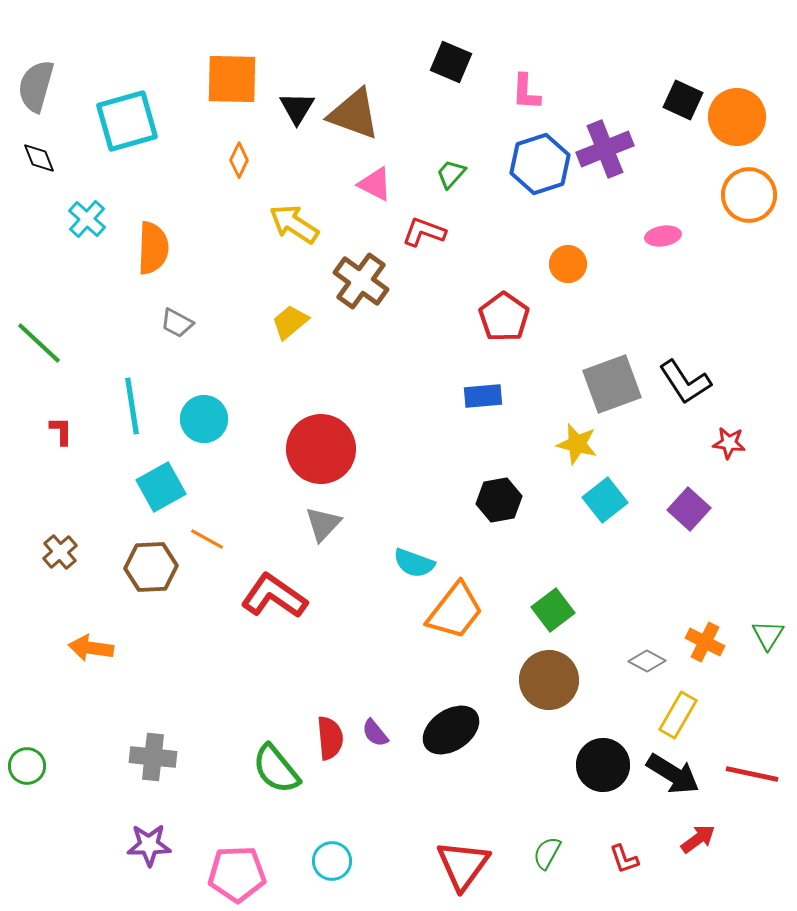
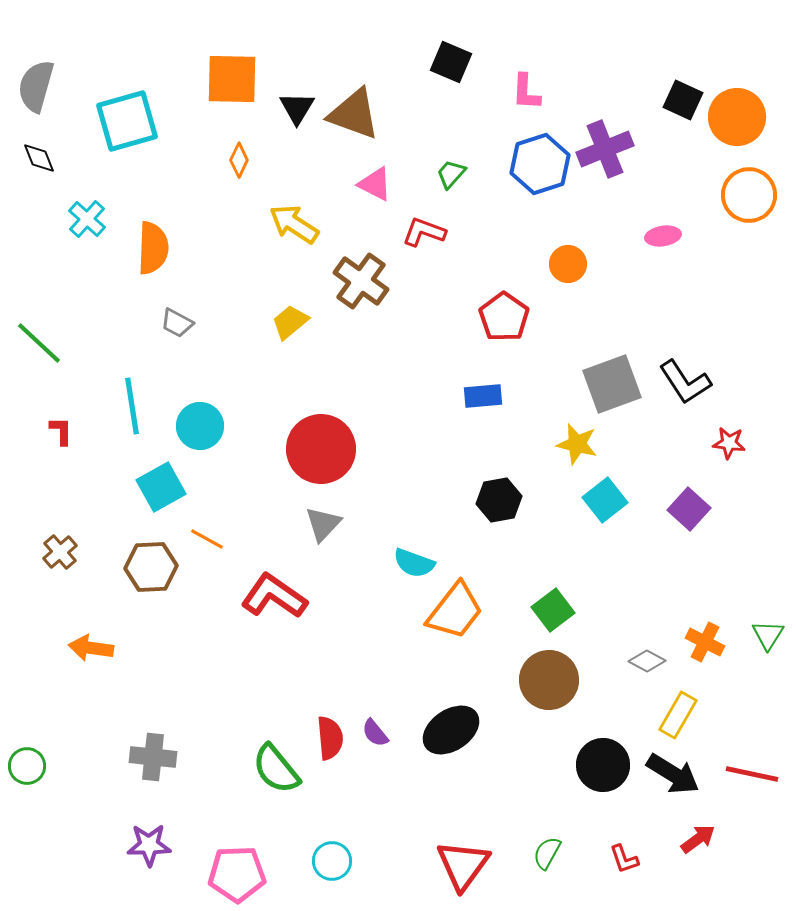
cyan circle at (204, 419): moved 4 px left, 7 px down
